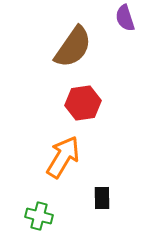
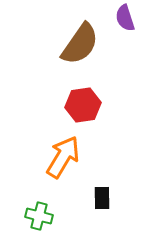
brown semicircle: moved 7 px right, 3 px up
red hexagon: moved 2 px down
